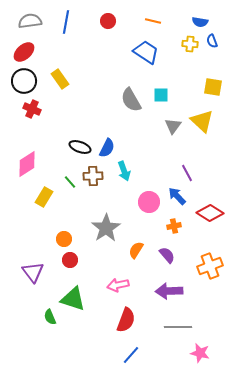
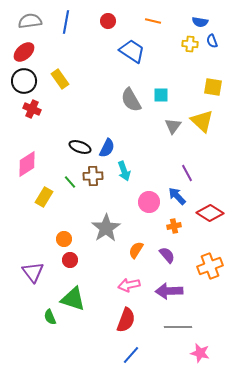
blue trapezoid at (146, 52): moved 14 px left, 1 px up
pink arrow at (118, 285): moved 11 px right
